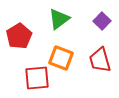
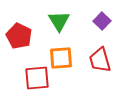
green triangle: moved 2 px down; rotated 25 degrees counterclockwise
red pentagon: rotated 15 degrees counterclockwise
orange square: rotated 25 degrees counterclockwise
